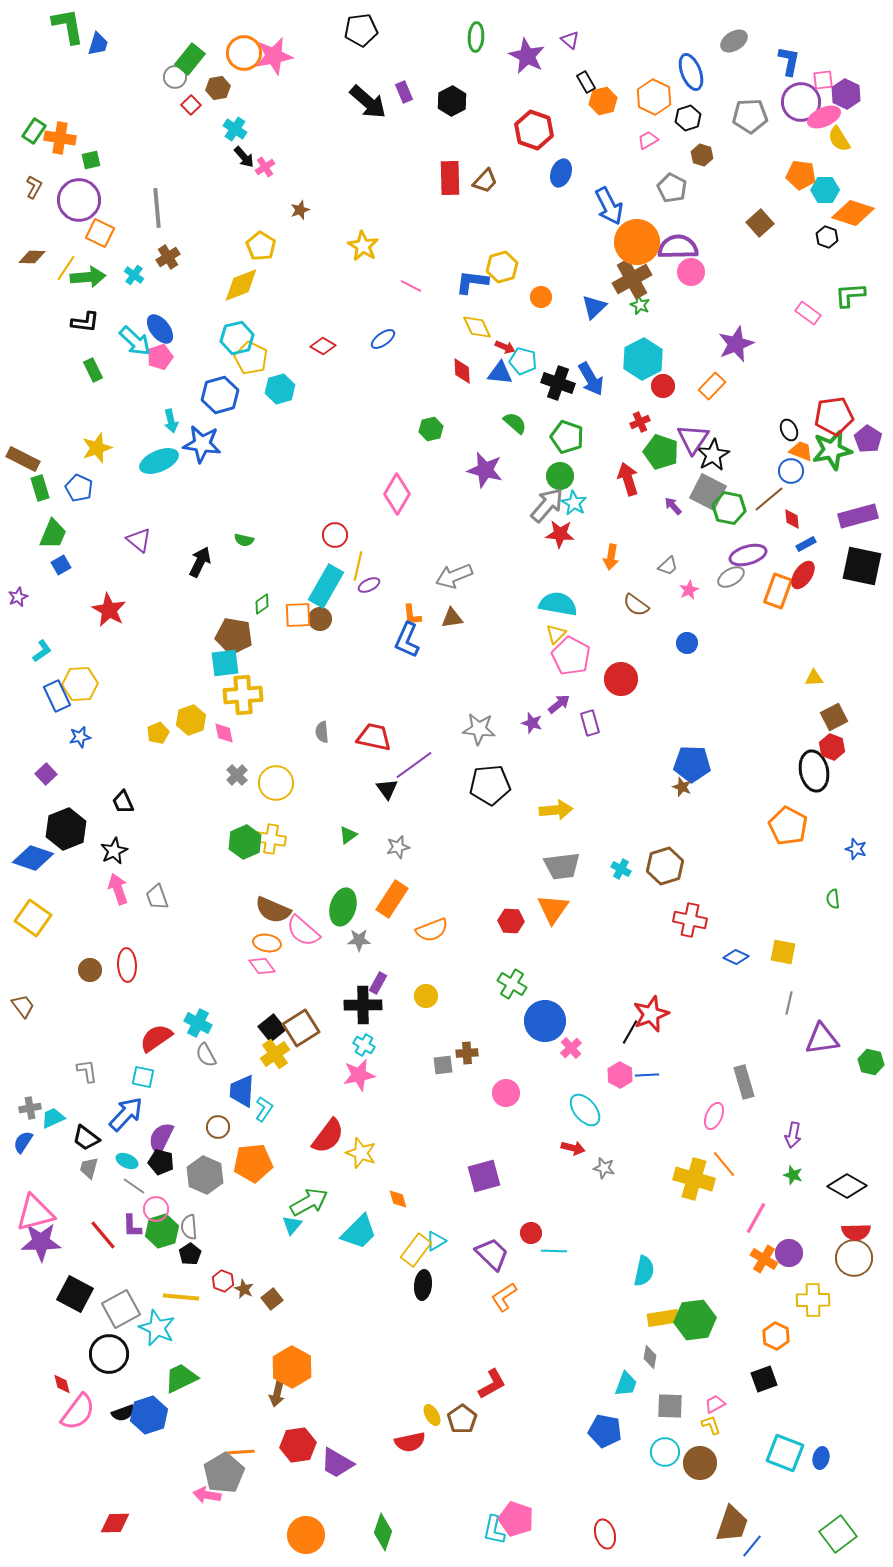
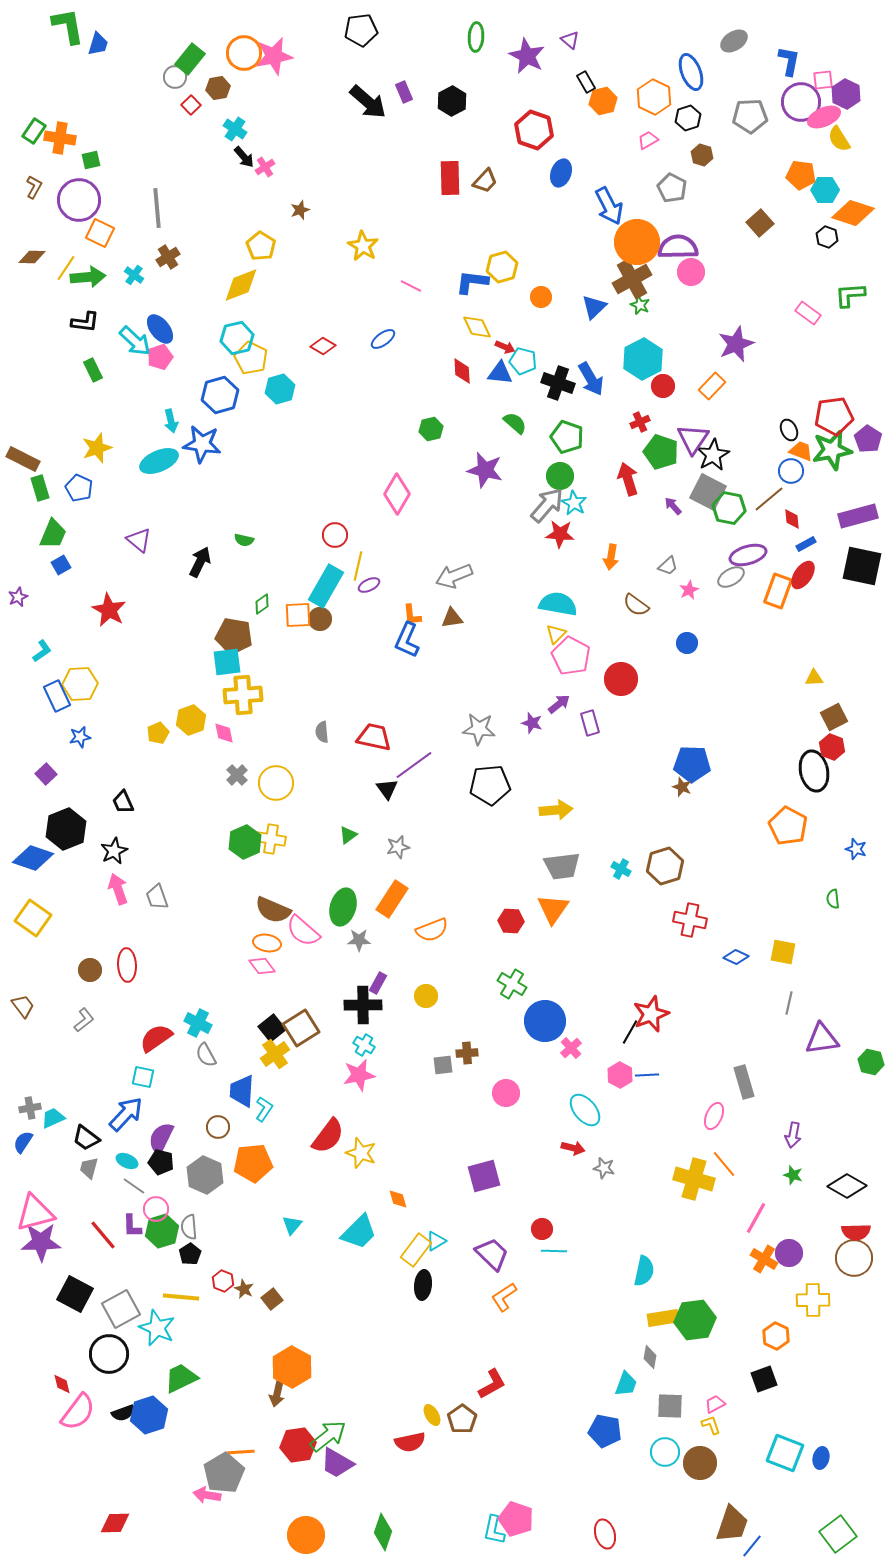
cyan square at (225, 663): moved 2 px right, 1 px up
gray L-shape at (87, 1071): moved 3 px left, 51 px up; rotated 60 degrees clockwise
green arrow at (309, 1202): moved 19 px right, 234 px down; rotated 9 degrees counterclockwise
red circle at (531, 1233): moved 11 px right, 4 px up
